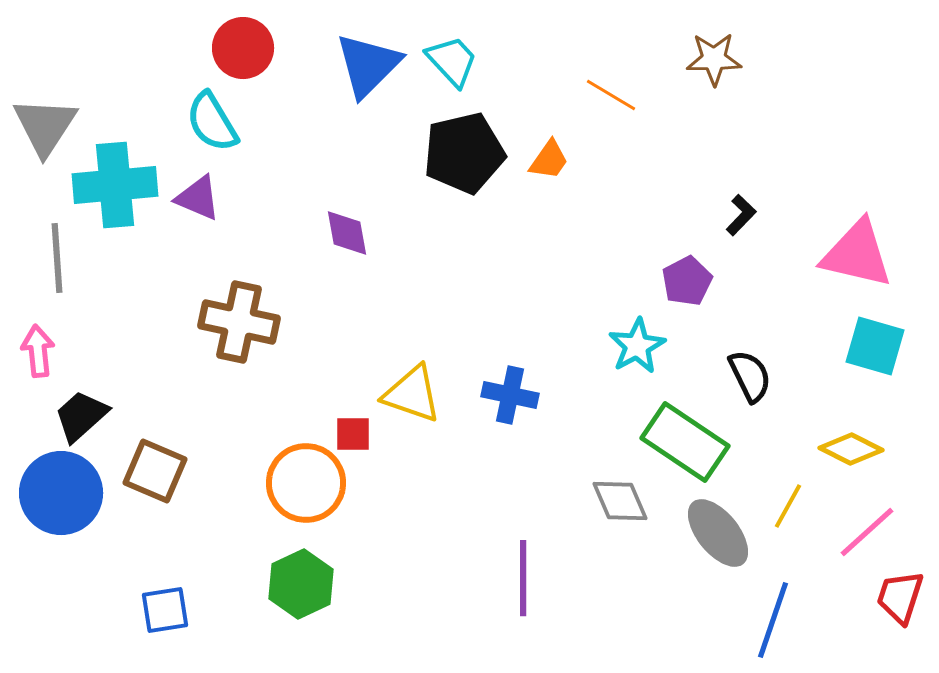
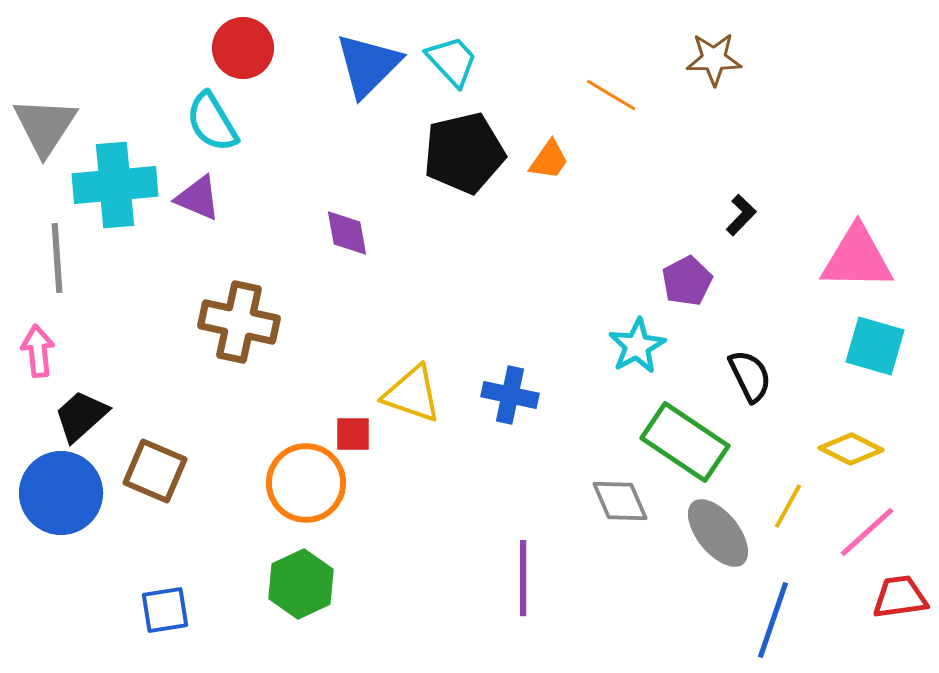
pink triangle: moved 4 px down; rotated 12 degrees counterclockwise
red trapezoid: rotated 64 degrees clockwise
